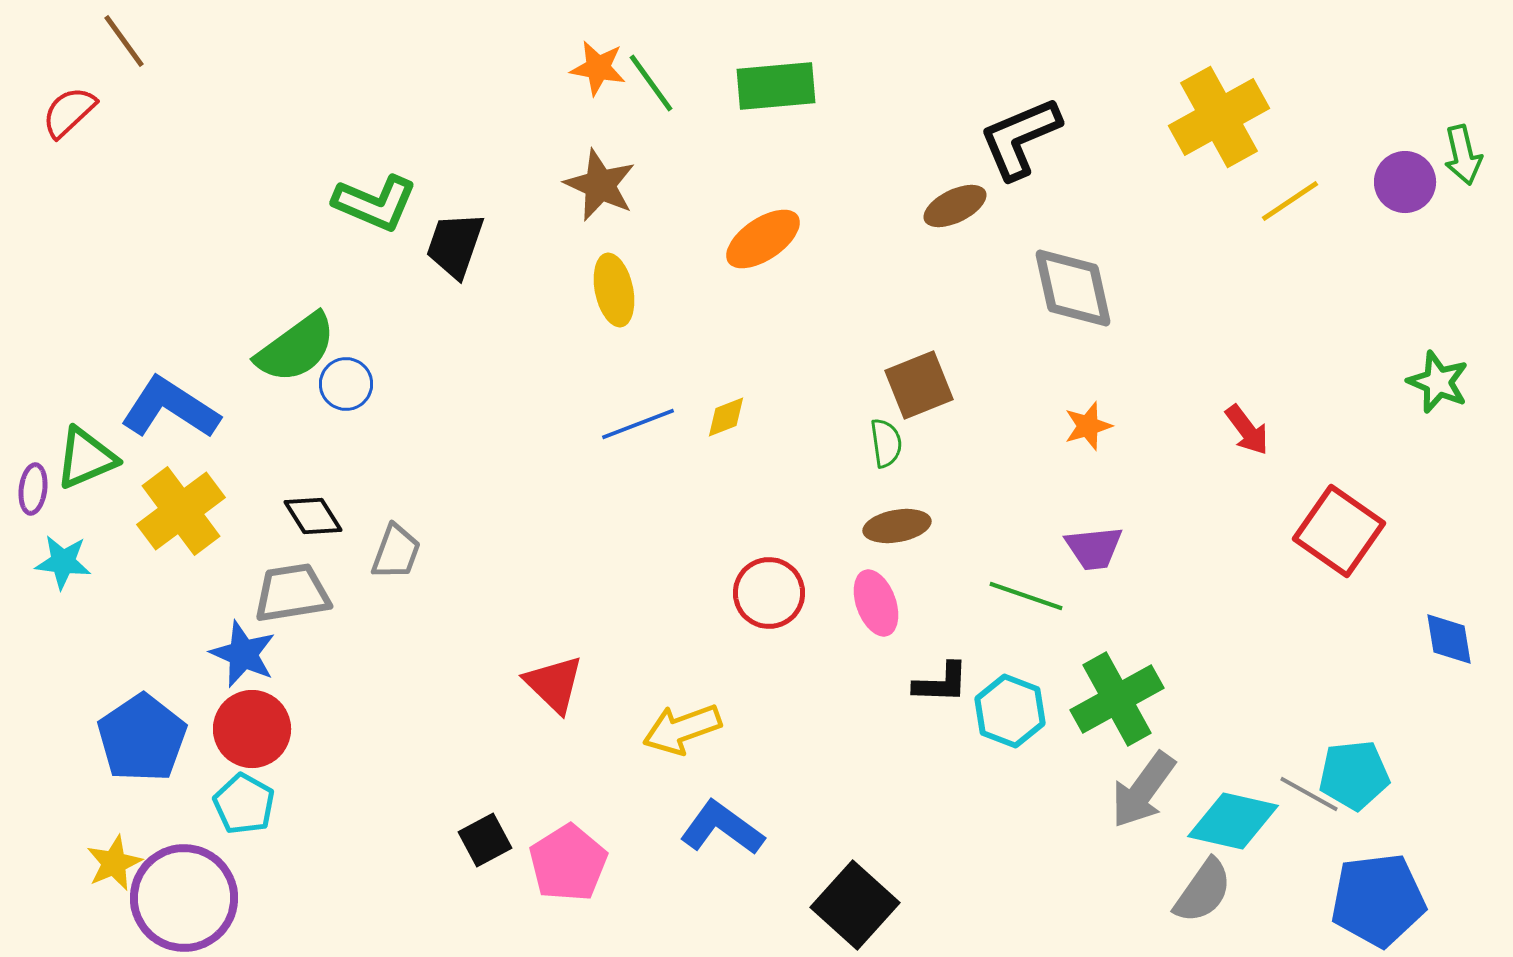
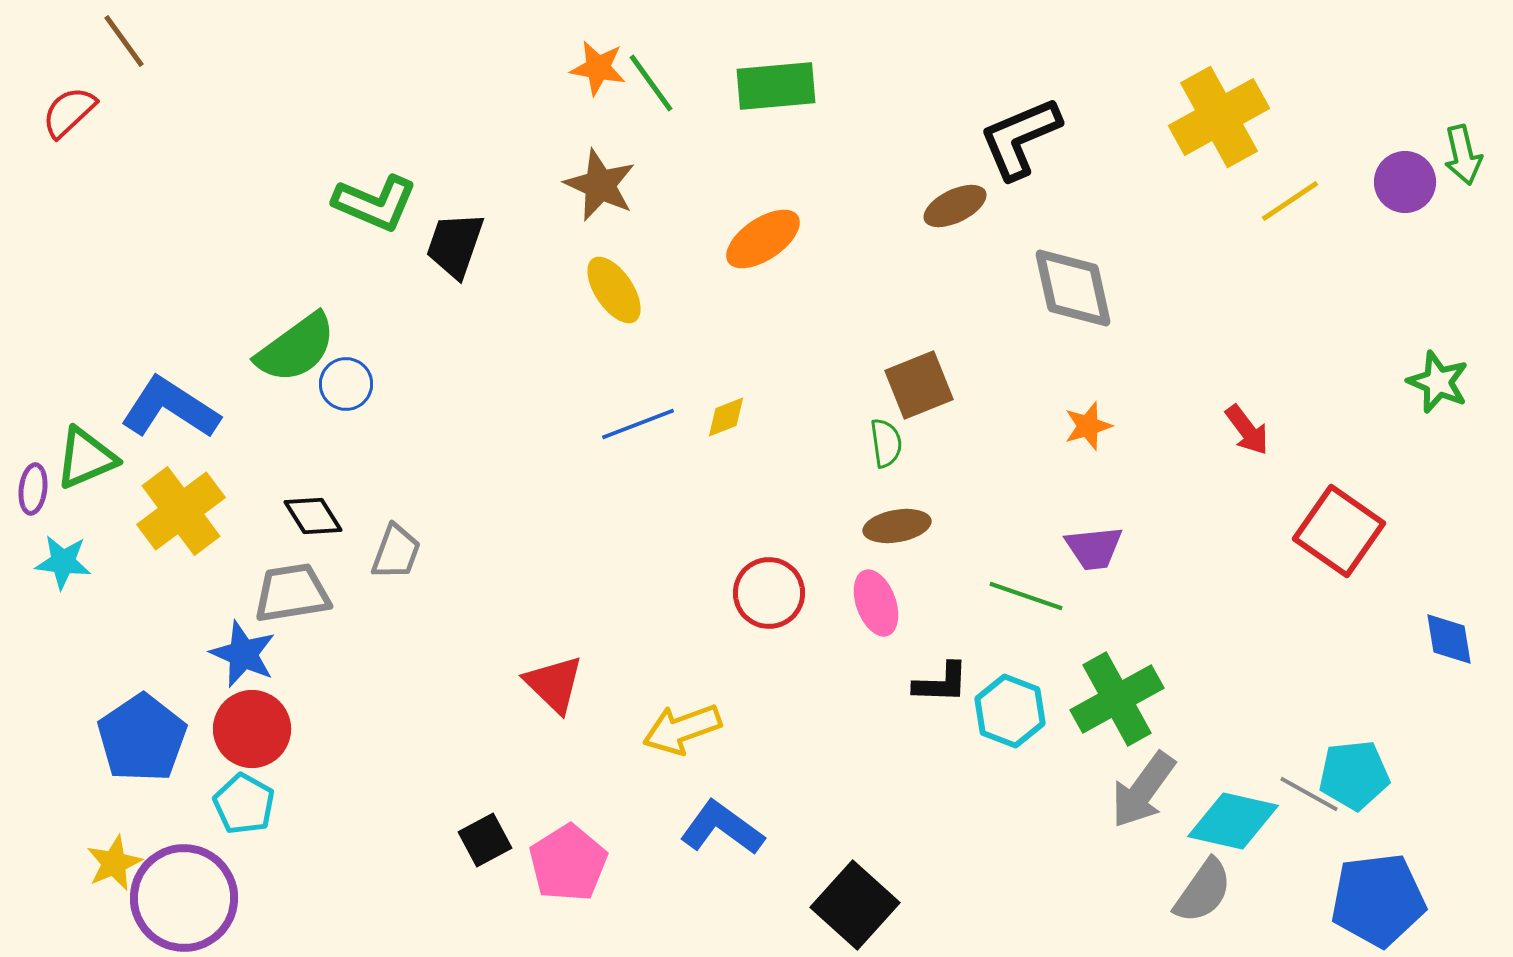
yellow ellipse at (614, 290): rotated 22 degrees counterclockwise
